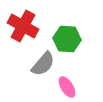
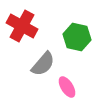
red cross: moved 1 px left
green hexagon: moved 10 px right, 2 px up; rotated 8 degrees clockwise
